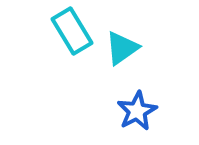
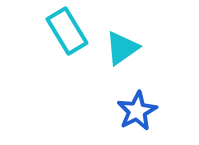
cyan rectangle: moved 5 px left
